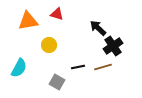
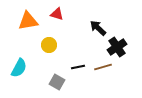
black cross: moved 4 px right, 1 px down
